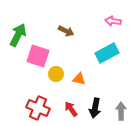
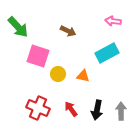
brown arrow: moved 2 px right
green arrow: moved 8 px up; rotated 110 degrees clockwise
yellow circle: moved 2 px right
orange triangle: moved 4 px right, 3 px up
black arrow: moved 2 px right, 2 px down
